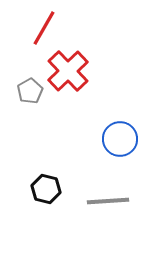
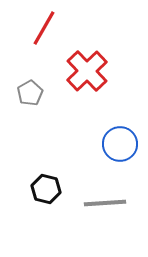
red cross: moved 19 px right
gray pentagon: moved 2 px down
blue circle: moved 5 px down
gray line: moved 3 px left, 2 px down
